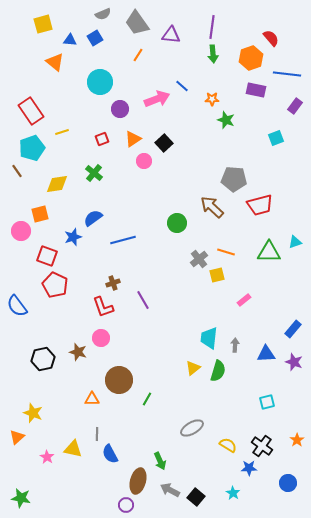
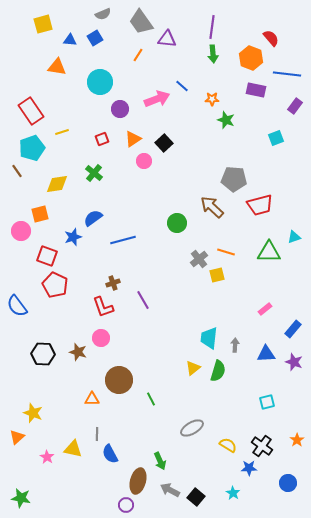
gray trapezoid at (137, 23): moved 4 px right, 1 px up
purple triangle at (171, 35): moved 4 px left, 4 px down
orange hexagon at (251, 58): rotated 20 degrees counterclockwise
orange triangle at (55, 62): moved 2 px right, 5 px down; rotated 30 degrees counterclockwise
cyan triangle at (295, 242): moved 1 px left, 5 px up
pink rectangle at (244, 300): moved 21 px right, 9 px down
black hexagon at (43, 359): moved 5 px up; rotated 15 degrees clockwise
green line at (147, 399): moved 4 px right; rotated 56 degrees counterclockwise
